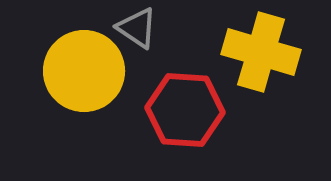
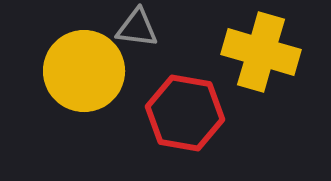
gray triangle: rotated 27 degrees counterclockwise
red hexagon: moved 3 px down; rotated 6 degrees clockwise
